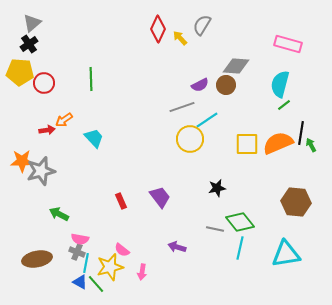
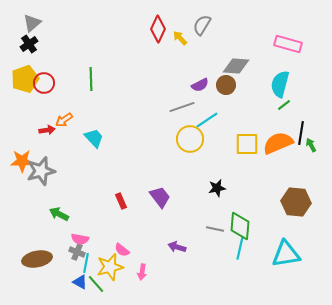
yellow pentagon at (20, 72): moved 5 px right, 7 px down; rotated 24 degrees counterclockwise
green diamond at (240, 222): moved 4 px down; rotated 44 degrees clockwise
